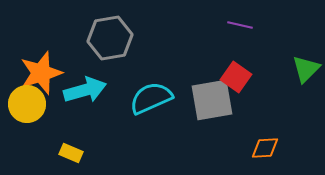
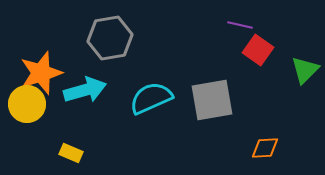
green triangle: moved 1 px left, 1 px down
red square: moved 22 px right, 27 px up
